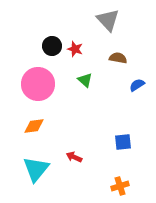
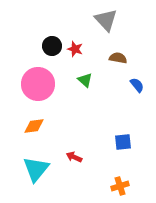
gray triangle: moved 2 px left
blue semicircle: rotated 84 degrees clockwise
